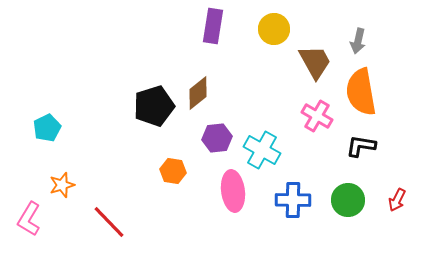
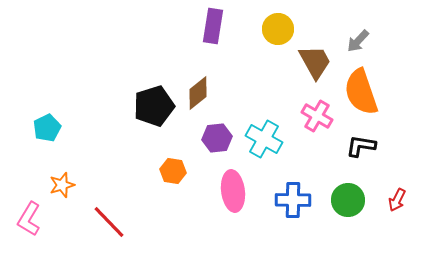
yellow circle: moved 4 px right
gray arrow: rotated 30 degrees clockwise
orange semicircle: rotated 9 degrees counterclockwise
cyan cross: moved 2 px right, 11 px up
